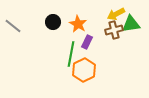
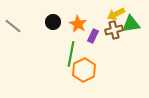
purple rectangle: moved 6 px right, 6 px up
